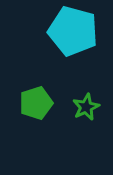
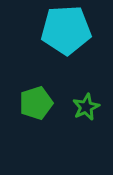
cyan pentagon: moved 7 px left, 1 px up; rotated 18 degrees counterclockwise
